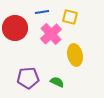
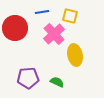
yellow square: moved 1 px up
pink cross: moved 3 px right
